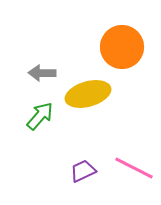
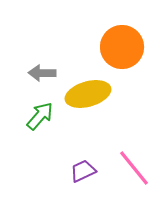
pink line: rotated 24 degrees clockwise
